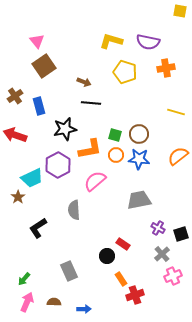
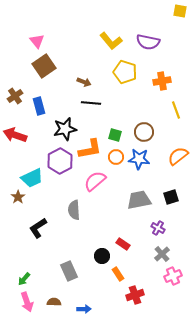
yellow L-shape: rotated 145 degrees counterclockwise
orange cross: moved 4 px left, 13 px down
yellow line: moved 2 px up; rotated 54 degrees clockwise
brown circle: moved 5 px right, 2 px up
orange circle: moved 2 px down
purple hexagon: moved 2 px right, 4 px up
black square: moved 10 px left, 37 px up
black circle: moved 5 px left
orange rectangle: moved 3 px left, 5 px up
pink arrow: rotated 138 degrees clockwise
